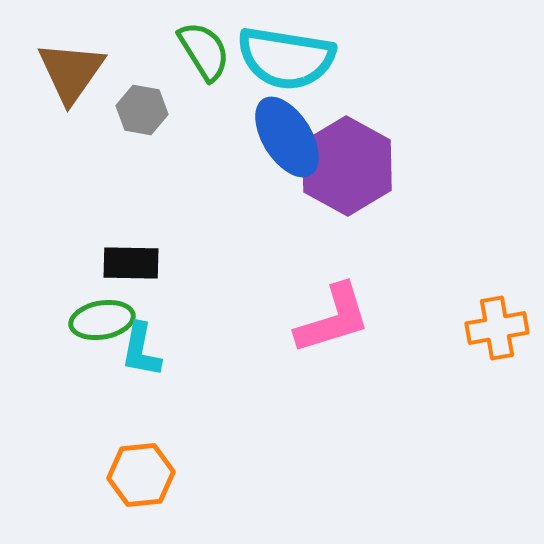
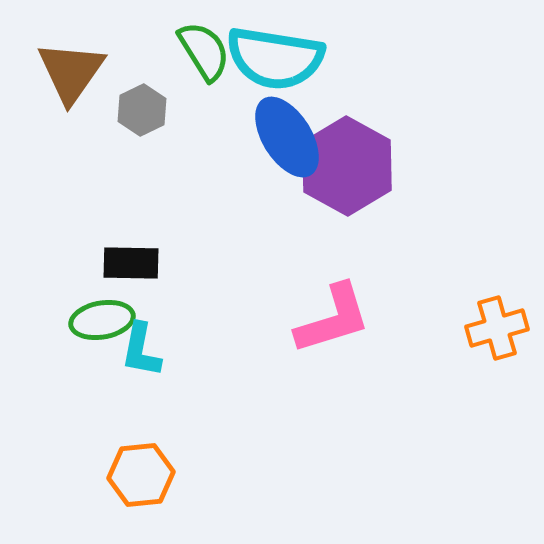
cyan semicircle: moved 11 px left
gray hexagon: rotated 24 degrees clockwise
orange cross: rotated 6 degrees counterclockwise
